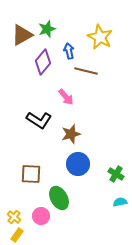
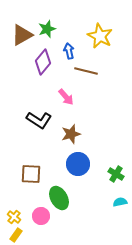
yellow star: moved 1 px up
yellow rectangle: moved 1 px left
